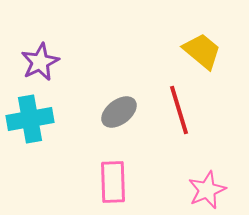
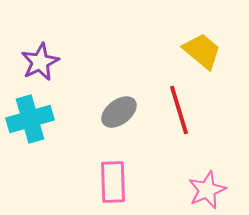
cyan cross: rotated 6 degrees counterclockwise
